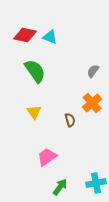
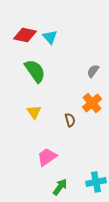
cyan triangle: rotated 28 degrees clockwise
cyan cross: moved 1 px up
